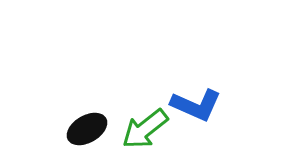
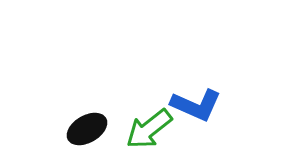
green arrow: moved 4 px right
